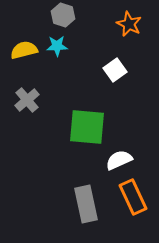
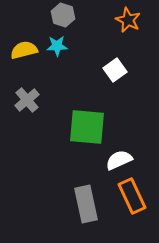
orange star: moved 1 px left, 4 px up
orange rectangle: moved 1 px left, 1 px up
